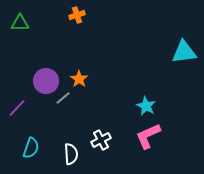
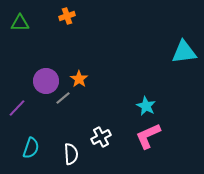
orange cross: moved 10 px left, 1 px down
white cross: moved 3 px up
